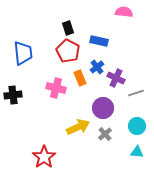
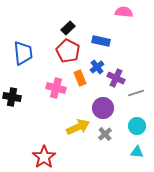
black rectangle: rotated 64 degrees clockwise
blue rectangle: moved 2 px right
black cross: moved 1 px left, 2 px down; rotated 18 degrees clockwise
